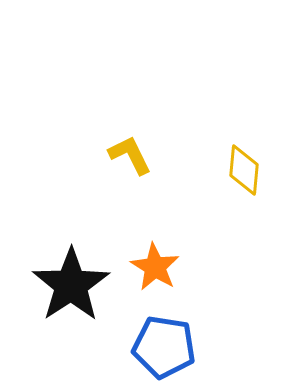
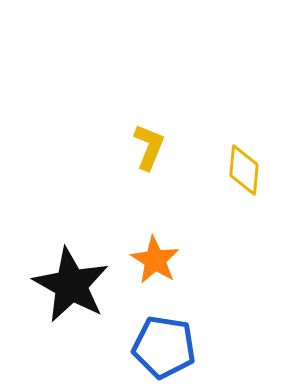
yellow L-shape: moved 19 px right, 8 px up; rotated 48 degrees clockwise
orange star: moved 7 px up
black star: rotated 10 degrees counterclockwise
